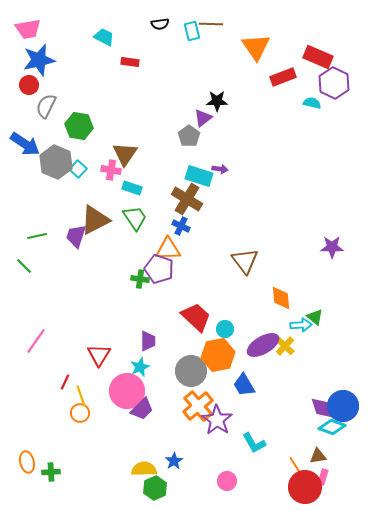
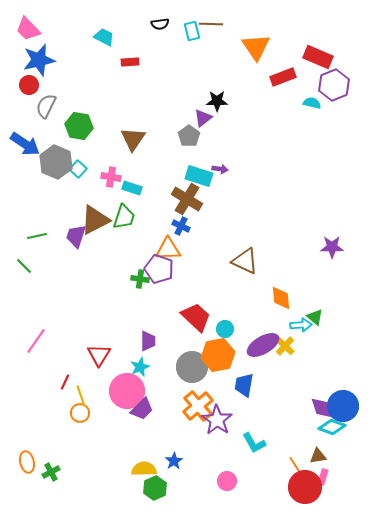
pink trapezoid at (28, 29): rotated 56 degrees clockwise
red rectangle at (130, 62): rotated 12 degrees counterclockwise
purple hexagon at (334, 83): moved 2 px down; rotated 12 degrees clockwise
brown triangle at (125, 154): moved 8 px right, 15 px up
pink cross at (111, 170): moved 7 px down
green trapezoid at (135, 218): moved 11 px left, 1 px up; rotated 52 degrees clockwise
brown triangle at (245, 261): rotated 28 degrees counterclockwise
gray circle at (191, 371): moved 1 px right, 4 px up
blue trapezoid at (244, 385): rotated 40 degrees clockwise
green cross at (51, 472): rotated 24 degrees counterclockwise
